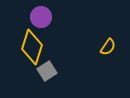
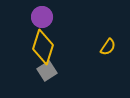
purple circle: moved 1 px right
yellow diamond: moved 11 px right
